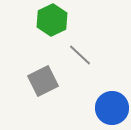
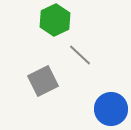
green hexagon: moved 3 px right
blue circle: moved 1 px left, 1 px down
